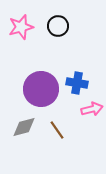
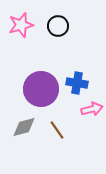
pink star: moved 2 px up
